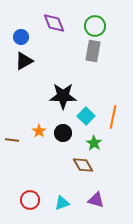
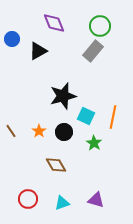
green circle: moved 5 px right
blue circle: moved 9 px left, 2 px down
gray rectangle: rotated 30 degrees clockwise
black triangle: moved 14 px right, 10 px up
black star: rotated 16 degrees counterclockwise
cyan square: rotated 18 degrees counterclockwise
black circle: moved 1 px right, 1 px up
brown line: moved 1 px left, 9 px up; rotated 48 degrees clockwise
brown diamond: moved 27 px left
red circle: moved 2 px left, 1 px up
